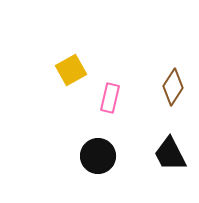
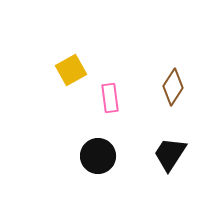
pink rectangle: rotated 20 degrees counterclockwise
black trapezoid: rotated 60 degrees clockwise
